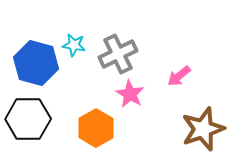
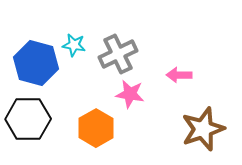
pink arrow: moved 1 px up; rotated 40 degrees clockwise
pink star: rotated 20 degrees counterclockwise
